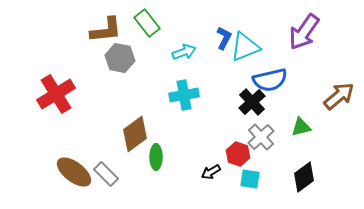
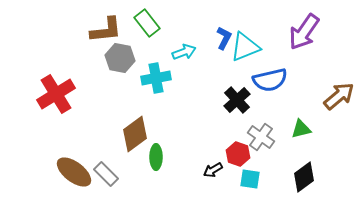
cyan cross: moved 28 px left, 17 px up
black cross: moved 15 px left, 2 px up
green triangle: moved 2 px down
gray cross: rotated 12 degrees counterclockwise
black arrow: moved 2 px right, 2 px up
